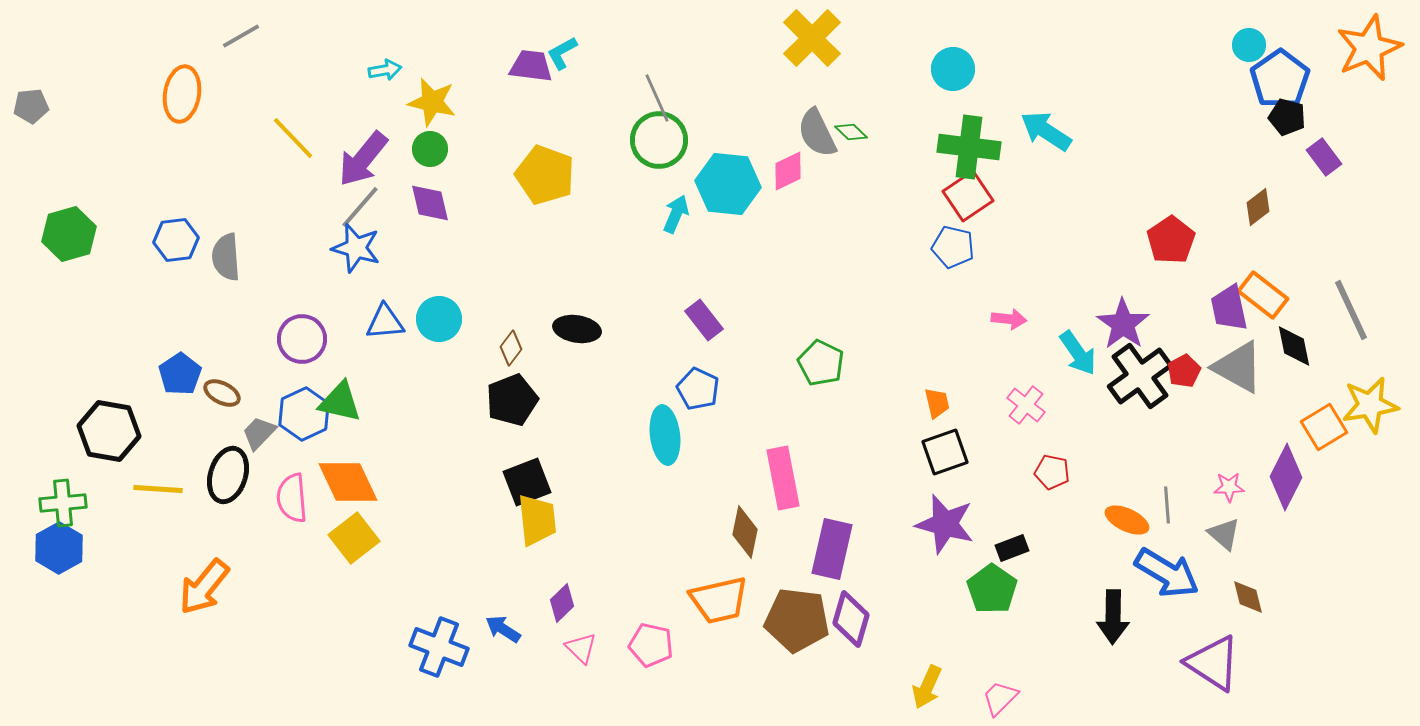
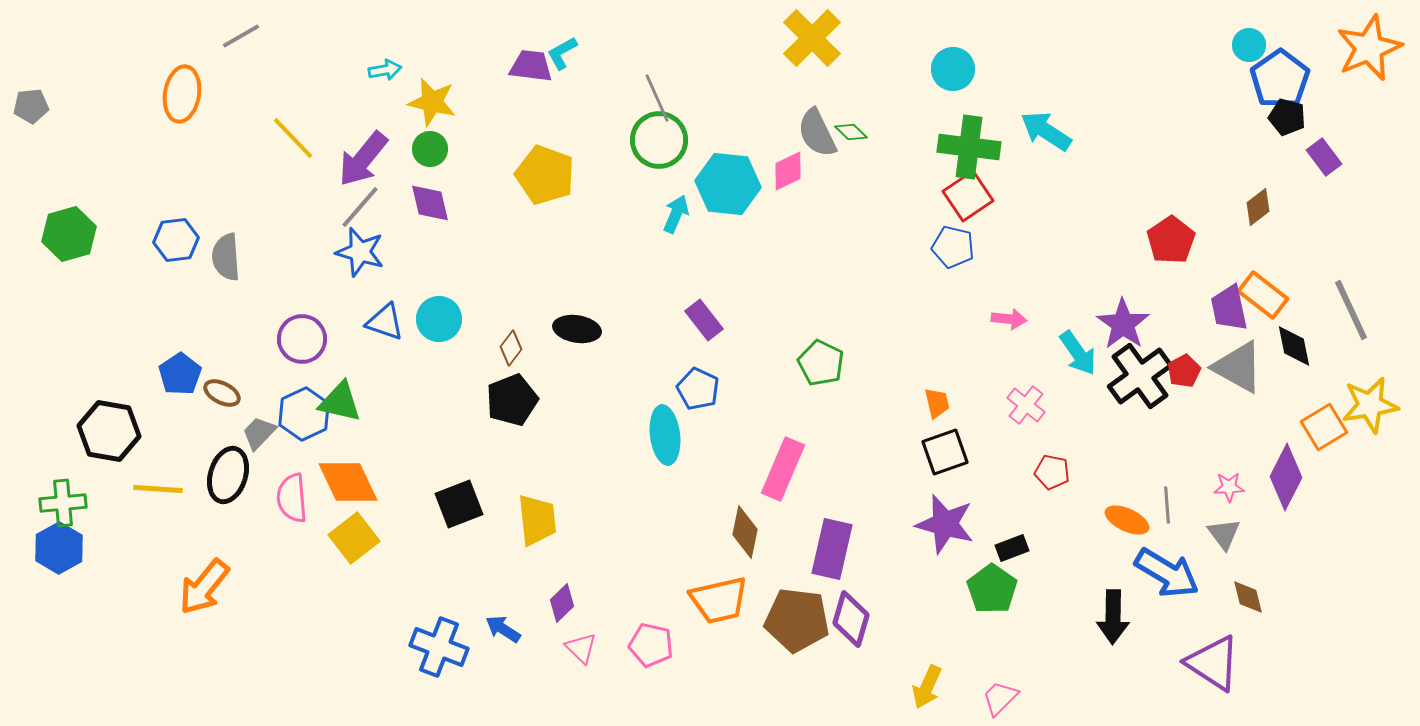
blue star at (356, 248): moved 4 px right, 4 px down
blue triangle at (385, 322): rotated 24 degrees clockwise
pink rectangle at (783, 478): moved 9 px up; rotated 34 degrees clockwise
black square at (527, 482): moved 68 px left, 22 px down
gray triangle at (1224, 534): rotated 12 degrees clockwise
